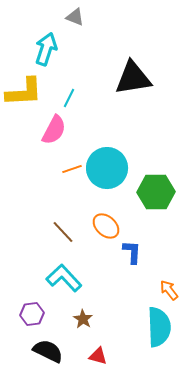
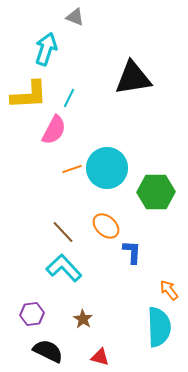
yellow L-shape: moved 5 px right, 3 px down
cyan L-shape: moved 10 px up
red triangle: moved 2 px right, 1 px down
